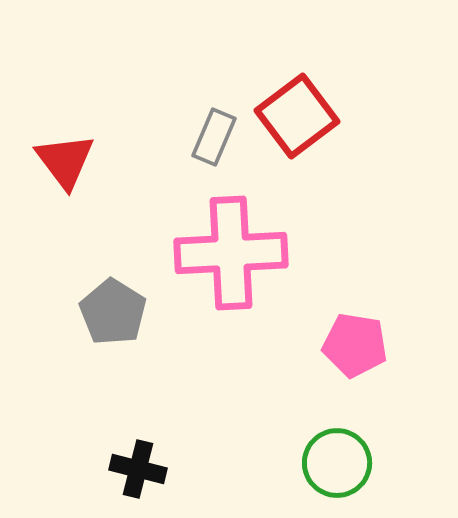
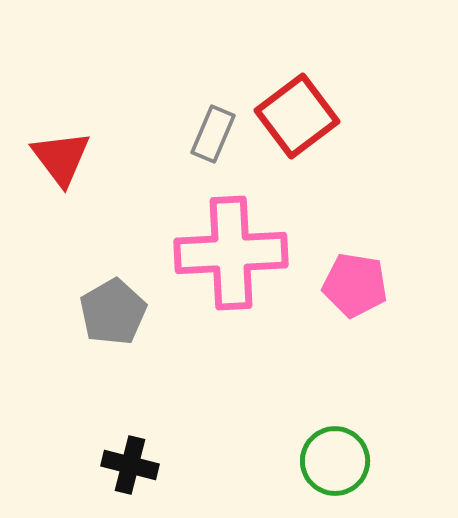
gray rectangle: moved 1 px left, 3 px up
red triangle: moved 4 px left, 3 px up
gray pentagon: rotated 10 degrees clockwise
pink pentagon: moved 60 px up
green circle: moved 2 px left, 2 px up
black cross: moved 8 px left, 4 px up
